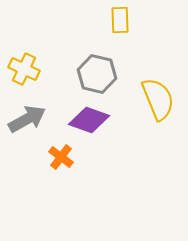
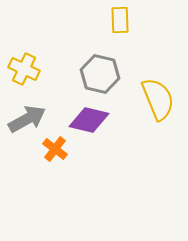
gray hexagon: moved 3 px right
purple diamond: rotated 6 degrees counterclockwise
orange cross: moved 6 px left, 8 px up
